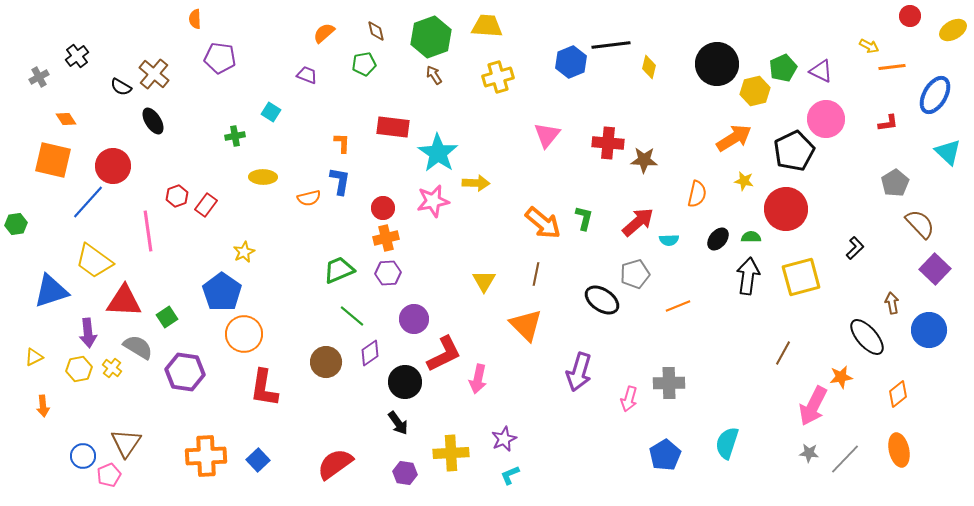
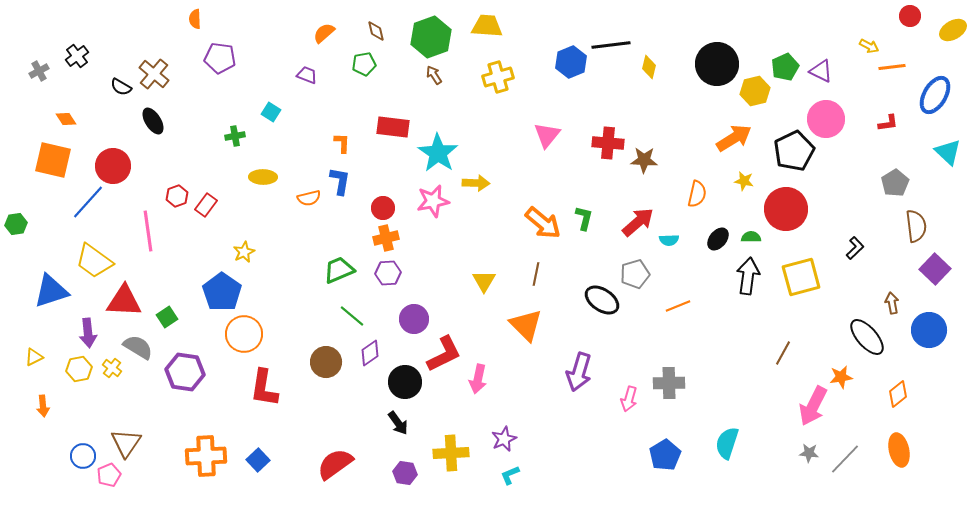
green pentagon at (783, 68): moved 2 px right, 1 px up
gray cross at (39, 77): moved 6 px up
brown semicircle at (920, 224): moved 4 px left, 2 px down; rotated 36 degrees clockwise
